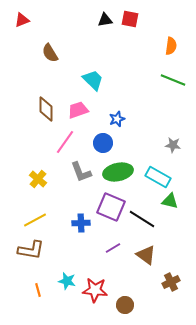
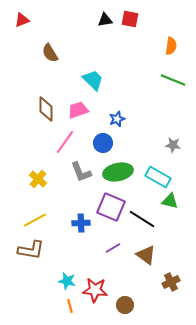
orange line: moved 32 px right, 16 px down
